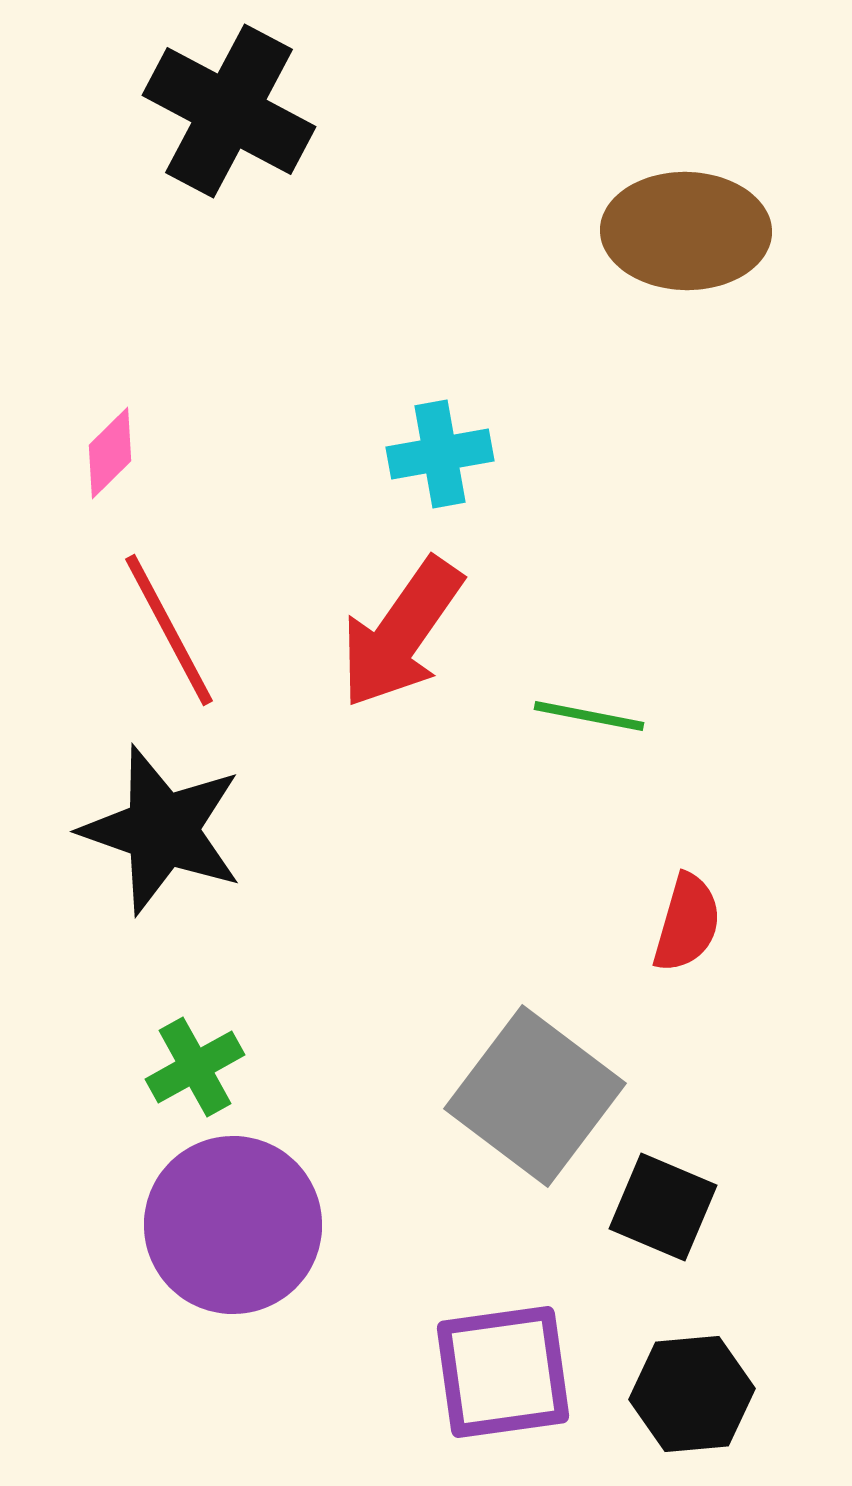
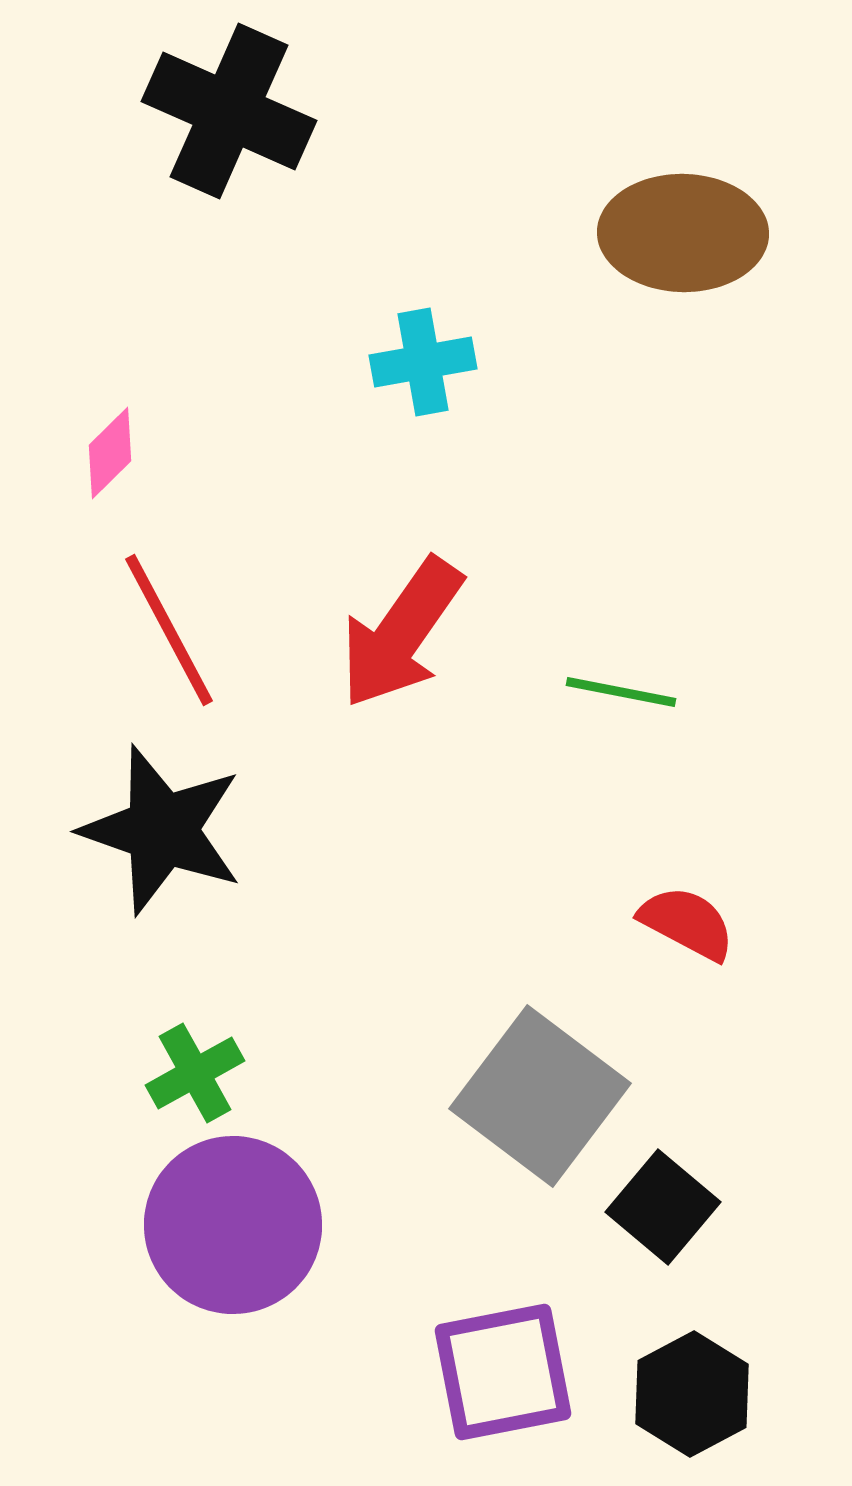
black cross: rotated 4 degrees counterclockwise
brown ellipse: moved 3 px left, 2 px down
cyan cross: moved 17 px left, 92 px up
green line: moved 32 px right, 24 px up
red semicircle: rotated 78 degrees counterclockwise
green cross: moved 6 px down
gray square: moved 5 px right
black square: rotated 17 degrees clockwise
purple square: rotated 3 degrees counterclockwise
black hexagon: rotated 23 degrees counterclockwise
